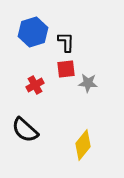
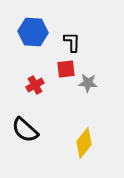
blue hexagon: rotated 20 degrees clockwise
black L-shape: moved 6 px right
yellow diamond: moved 1 px right, 2 px up
